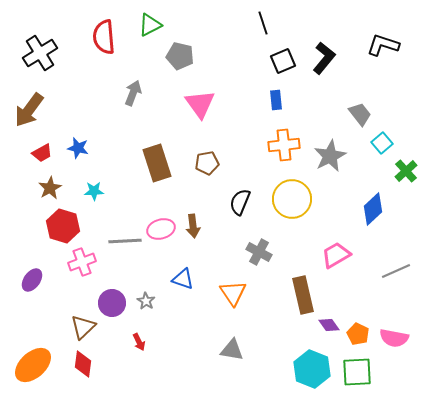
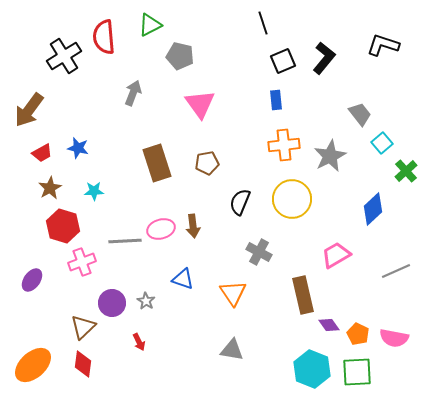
black cross at (40, 53): moved 24 px right, 3 px down
